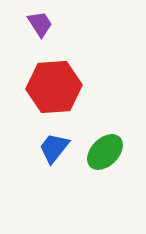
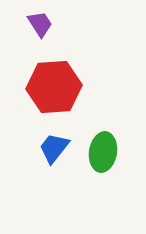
green ellipse: moved 2 px left; rotated 36 degrees counterclockwise
